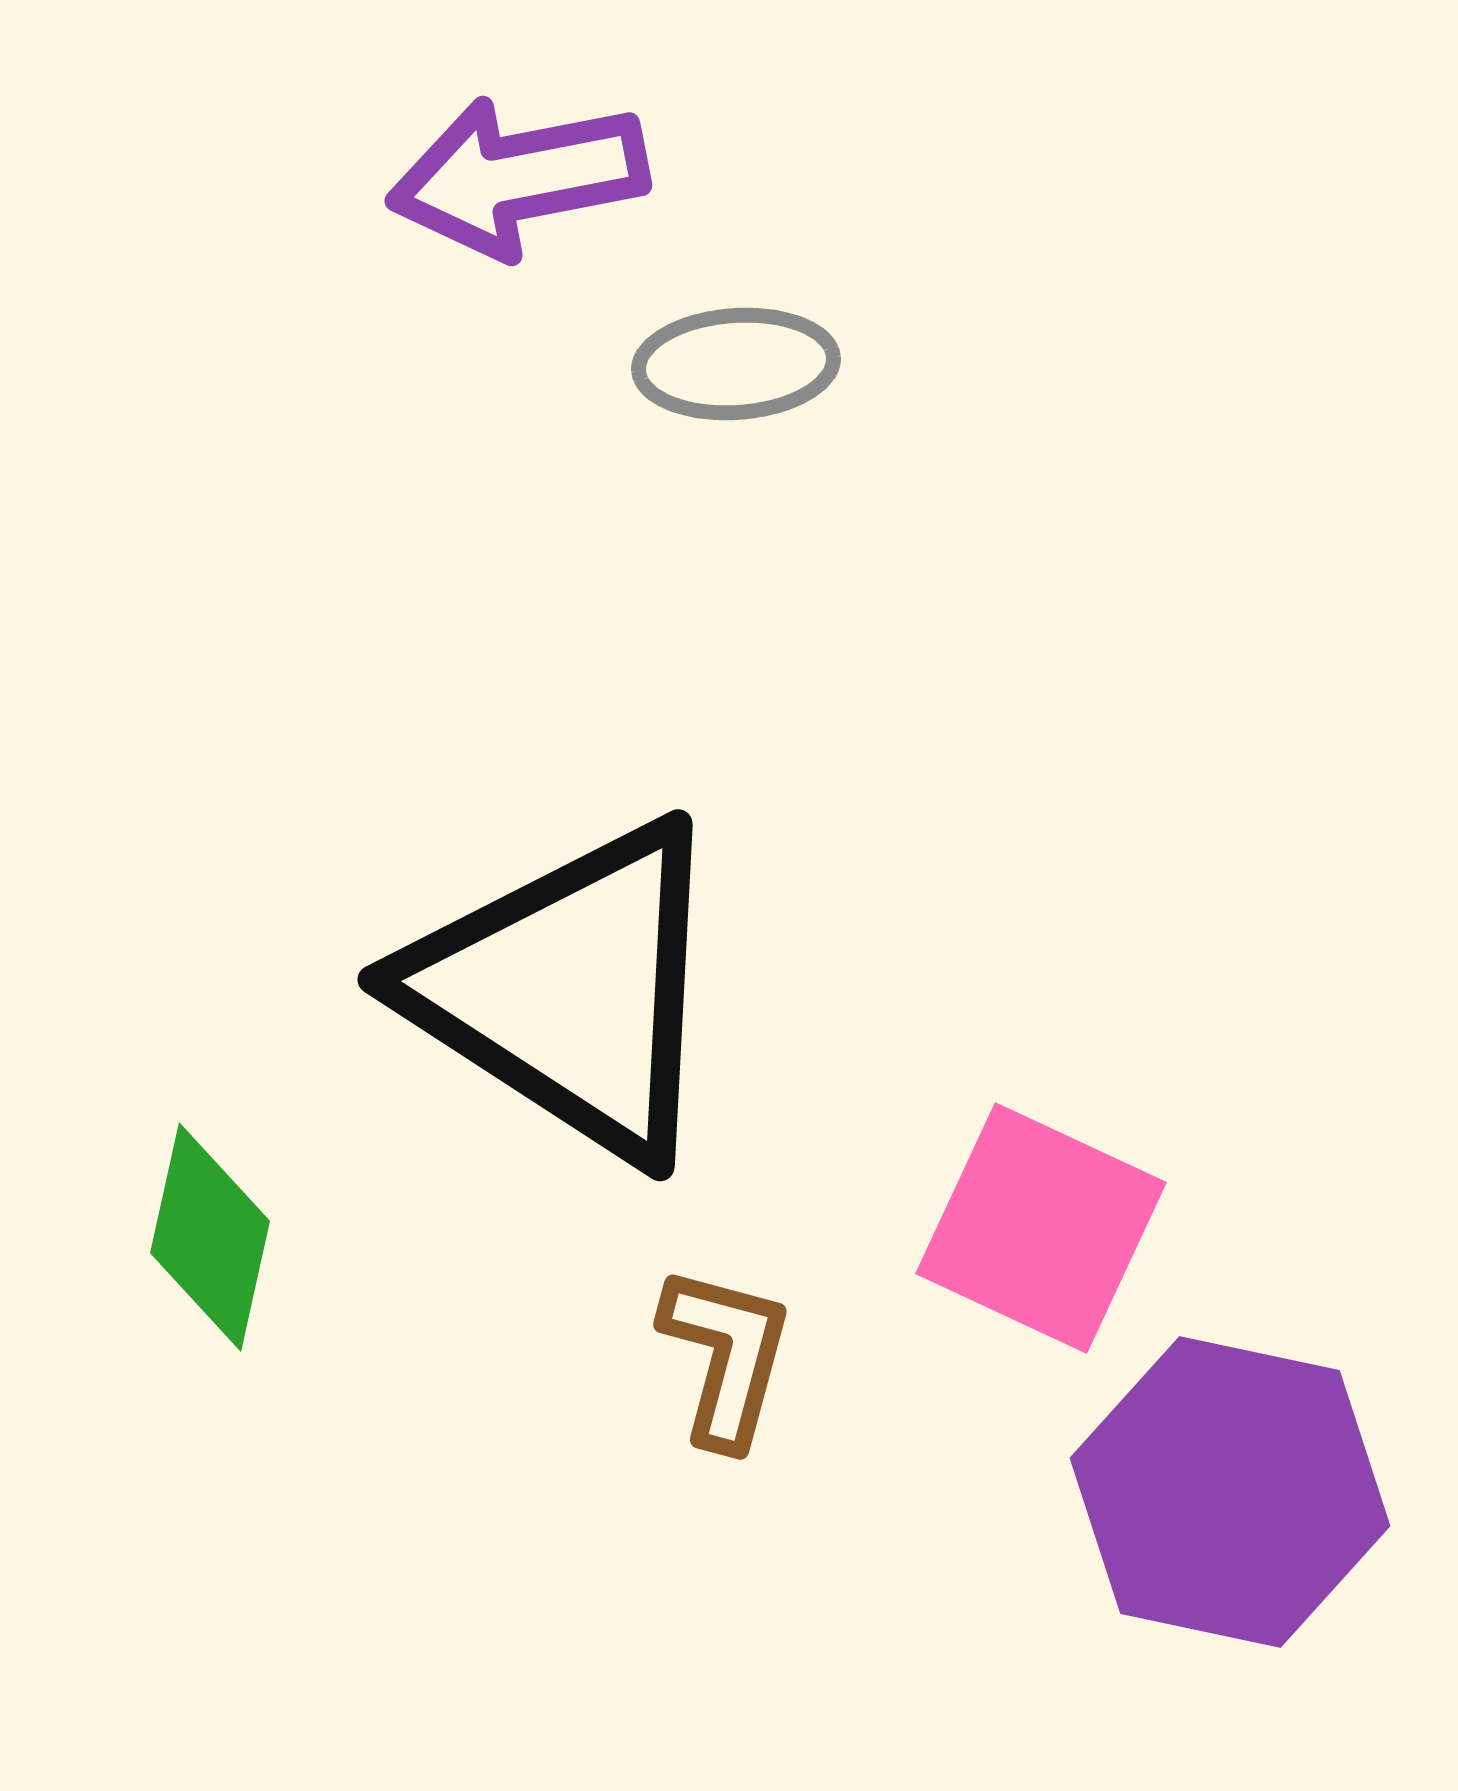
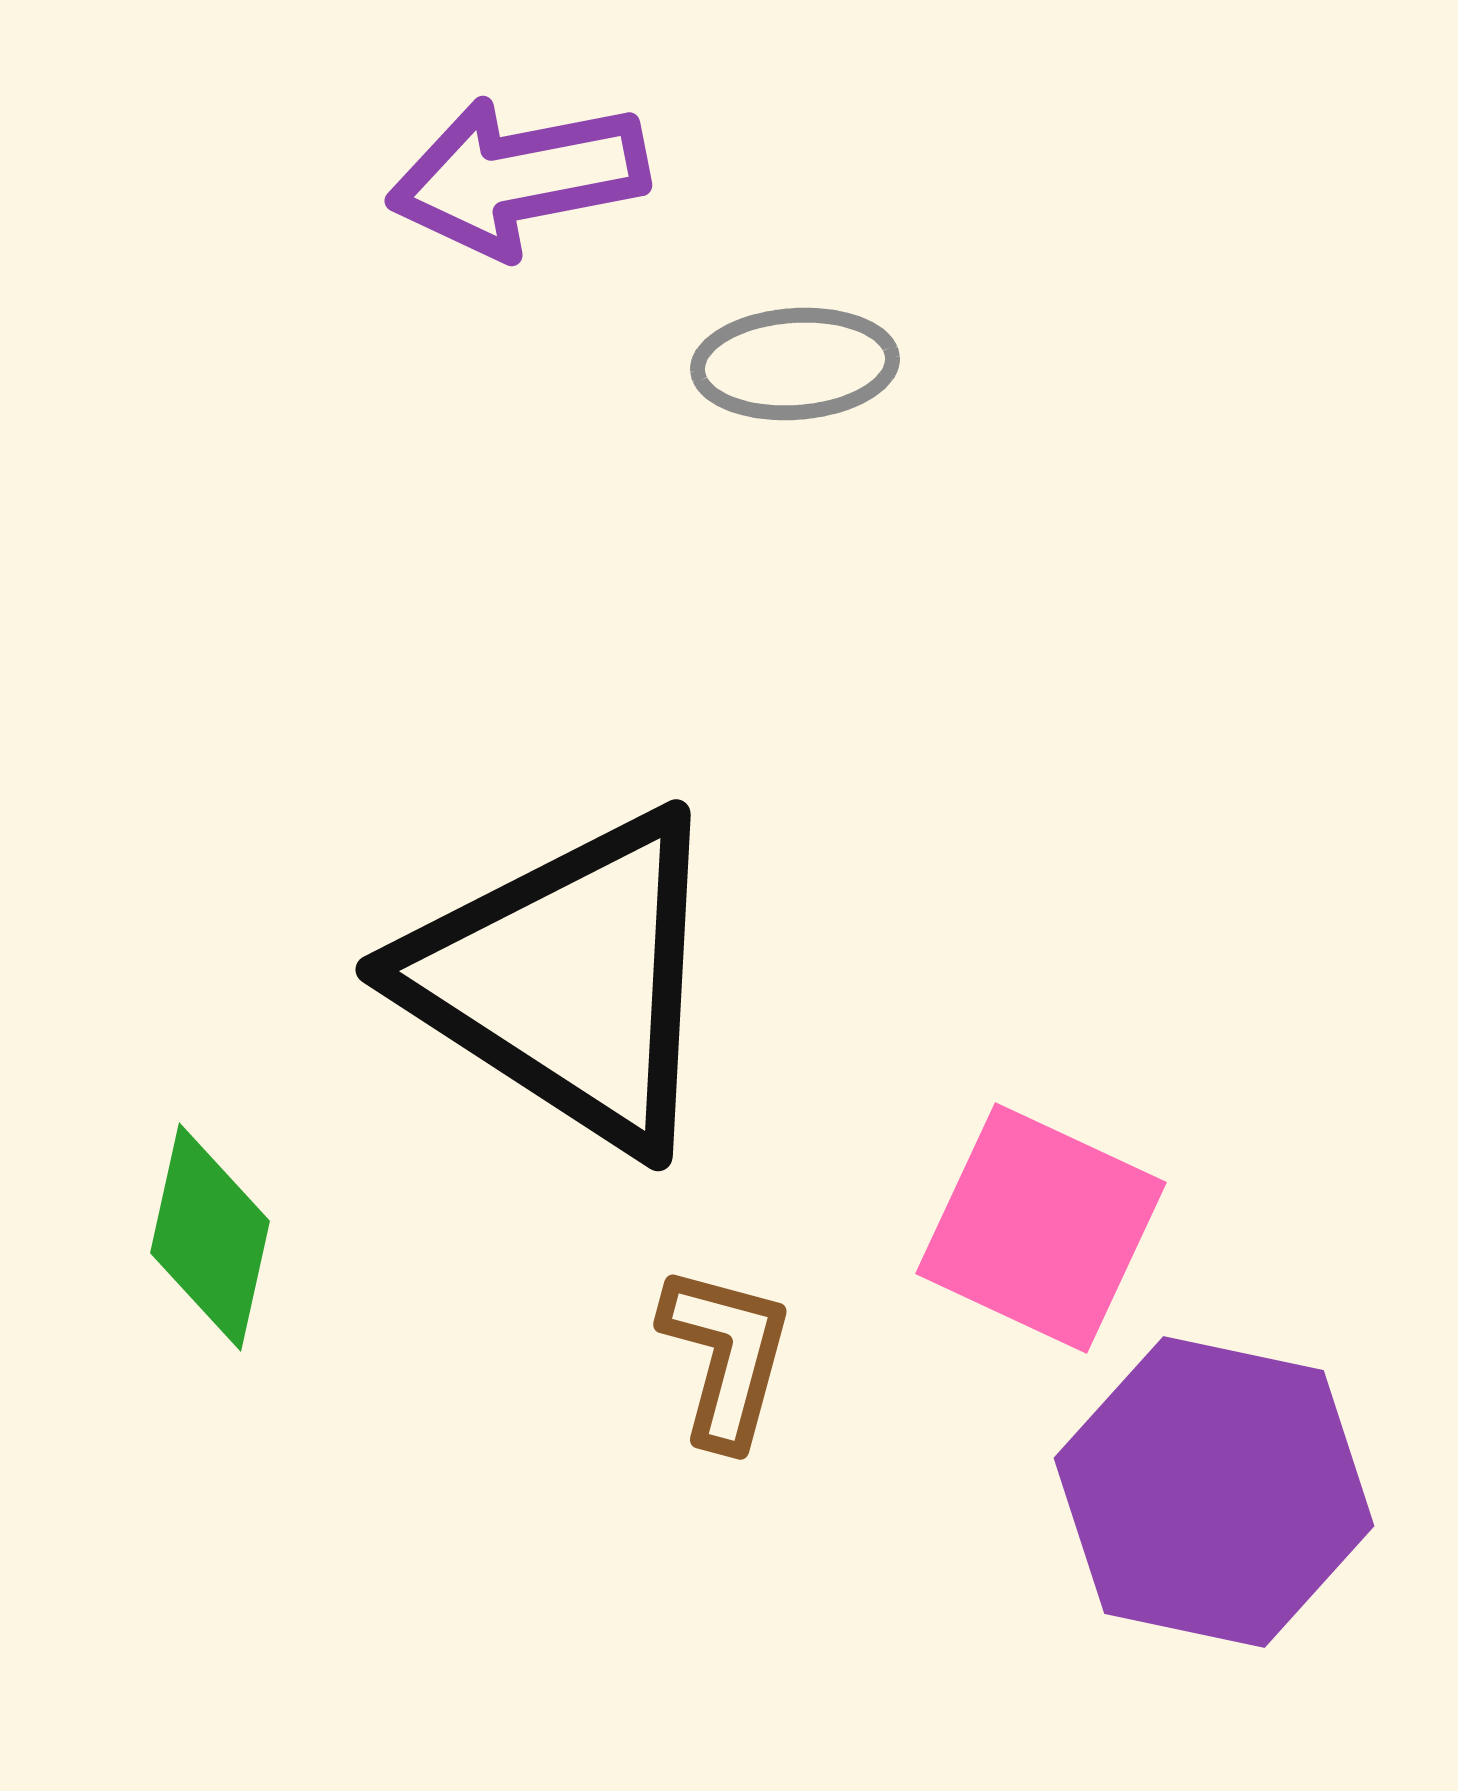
gray ellipse: moved 59 px right
black triangle: moved 2 px left, 10 px up
purple hexagon: moved 16 px left
